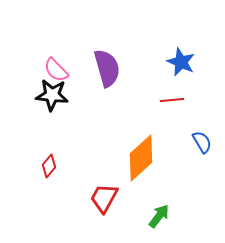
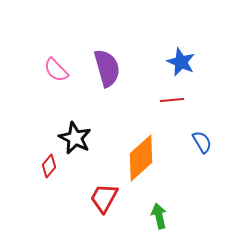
black star: moved 23 px right, 43 px down; rotated 20 degrees clockwise
green arrow: rotated 50 degrees counterclockwise
